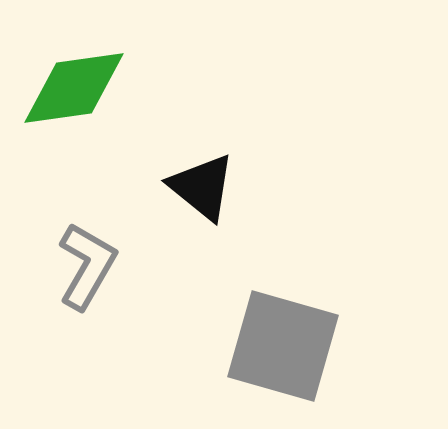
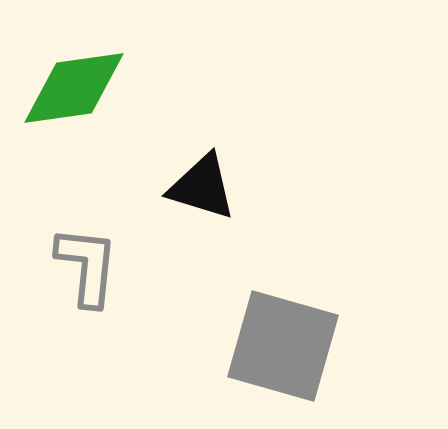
black triangle: rotated 22 degrees counterclockwise
gray L-shape: rotated 24 degrees counterclockwise
